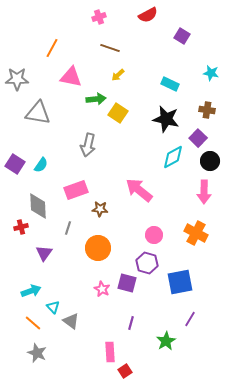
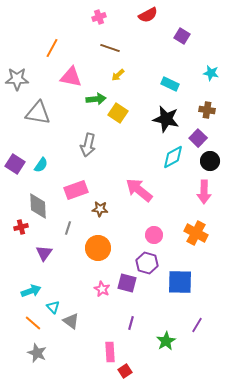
blue square at (180, 282): rotated 12 degrees clockwise
purple line at (190, 319): moved 7 px right, 6 px down
